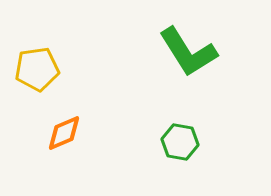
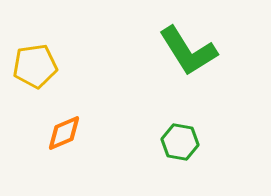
green L-shape: moved 1 px up
yellow pentagon: moved 2 px left, 3 px up
